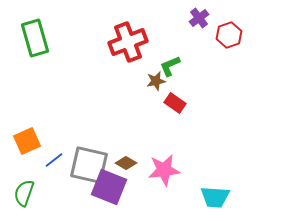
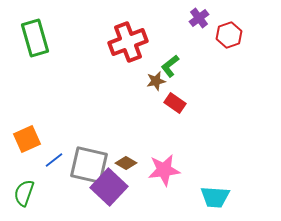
green L-shape: rotated 15 degrees counterclockwise
orange square: moved 2 px up
purple square: rotated 21 degrees clockwise
